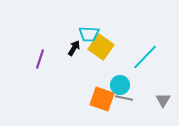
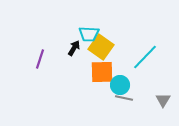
orange square: moved 27 px up; rotated 20 degrees counterclockwise
